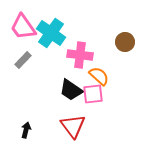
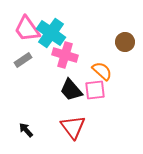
pink trapezoid: moved 4 px right, 2 px down
pink cross: moved 15 px left; rotated 10 degrees clockwise
gray rectangle: rotated 12 degrees clockwise
orange semicircle: moved 3 px right, 5 px up
black trapezoid: rotated 15 degrees clockwise
pink square: moved 2 px right, 4 px up
red triangle: moved 1 px down
black arrow: rotated 56 degrees counterclockwise
